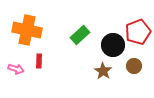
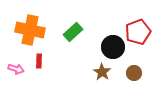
orange cross: moved 3 px right
green rectangle: moved 7 px left, 3 px up
black circle: moved 2 px down
brown circle: moved 7 px down
brown star: moved 1 px left, 1 px down
